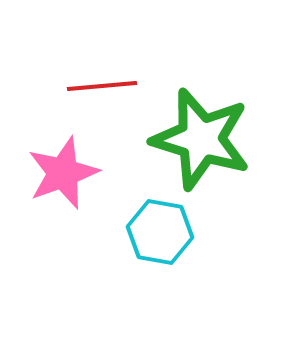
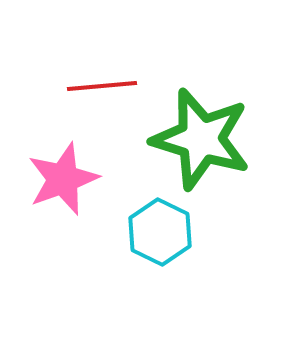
pink star: moved 6 px down
cyan hexagon: rotated 16 degrees clockwise
